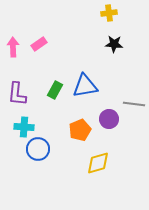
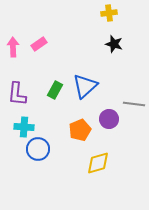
black star: rotated 12 degrees clockwise
blue triangle: rotated 32 degrees counterclockwise
